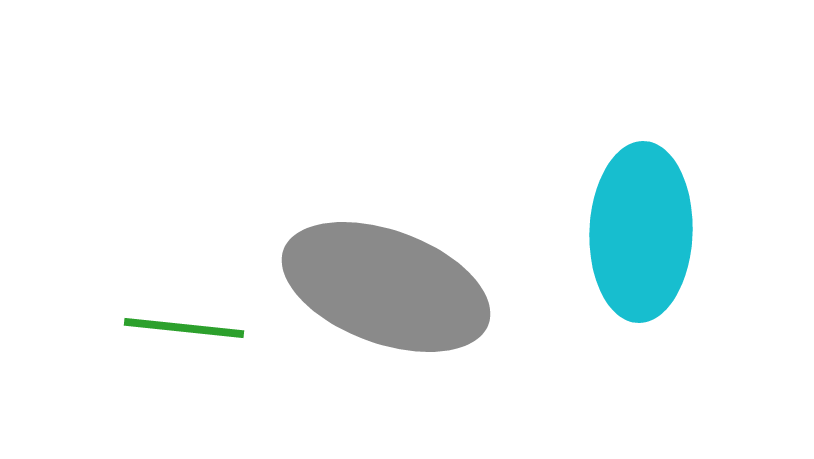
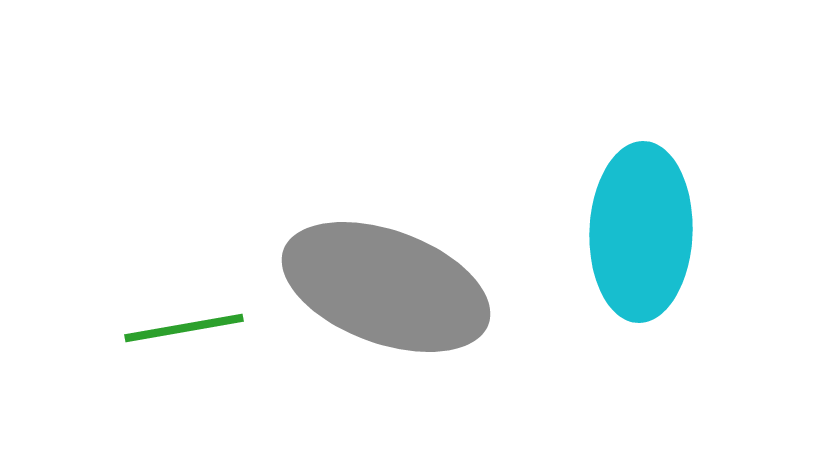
green line: rotated 16 degrees counterclockwise
